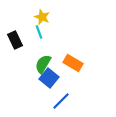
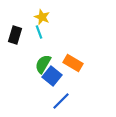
black rectangle: moved 5 px up; rotated 42 degrees clockwise
blue square: moved 3 px right, 2 px up
